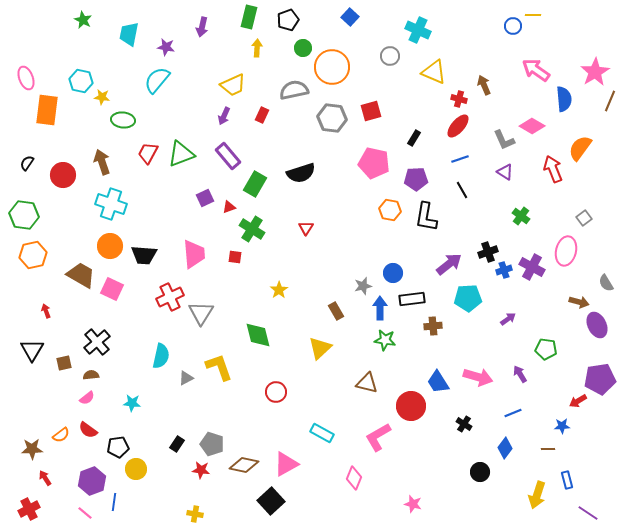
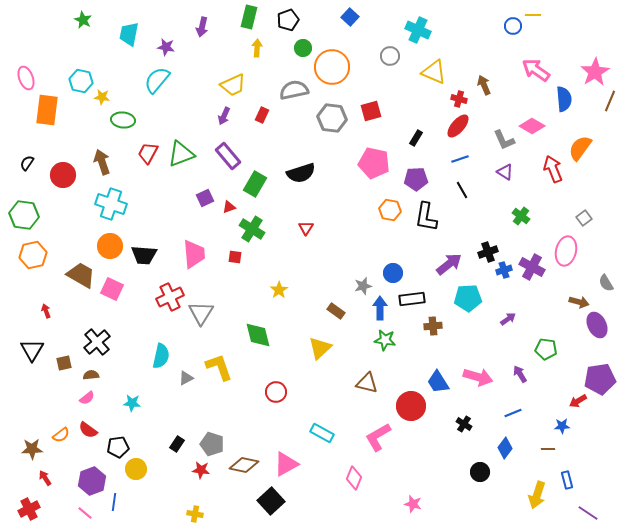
black rectangle at (414, 138): moved 2 px right
brown rectangle at (336, 311): rotated 24 degrees counterclockwise
